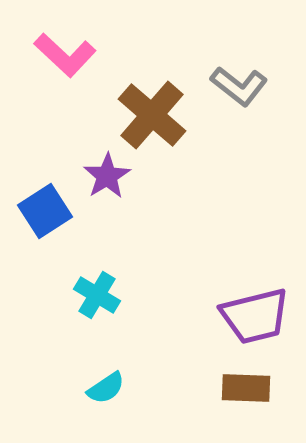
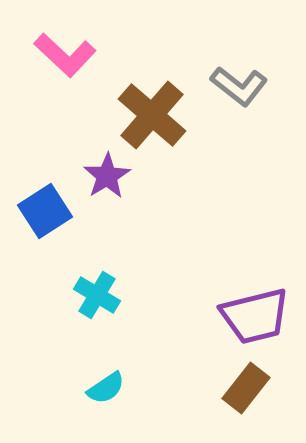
brown rectangle: rotated 54 degrees counterclockwise
